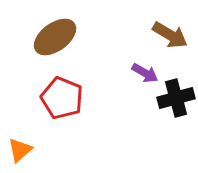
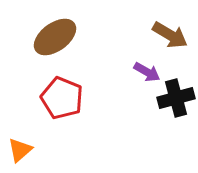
purple arrow: moved 2 px right, 1 px up
